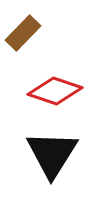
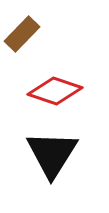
brown rectangle: moved 1 px left, 1 px down
